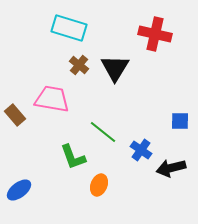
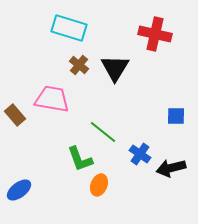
blue square: moved 4 px left, 5 px up
blue cross: moved 1 px left, 4 px down
green L-shape: moved 7 px right, 2 px down
